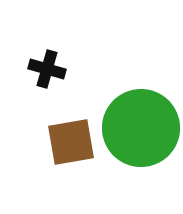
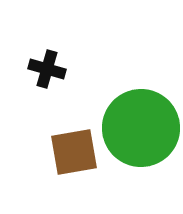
brown square: moved 3 px right, 10 px down
